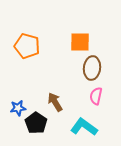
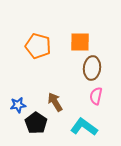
orange pentagon: moved 11 px right
blue star: moved 3 px up
